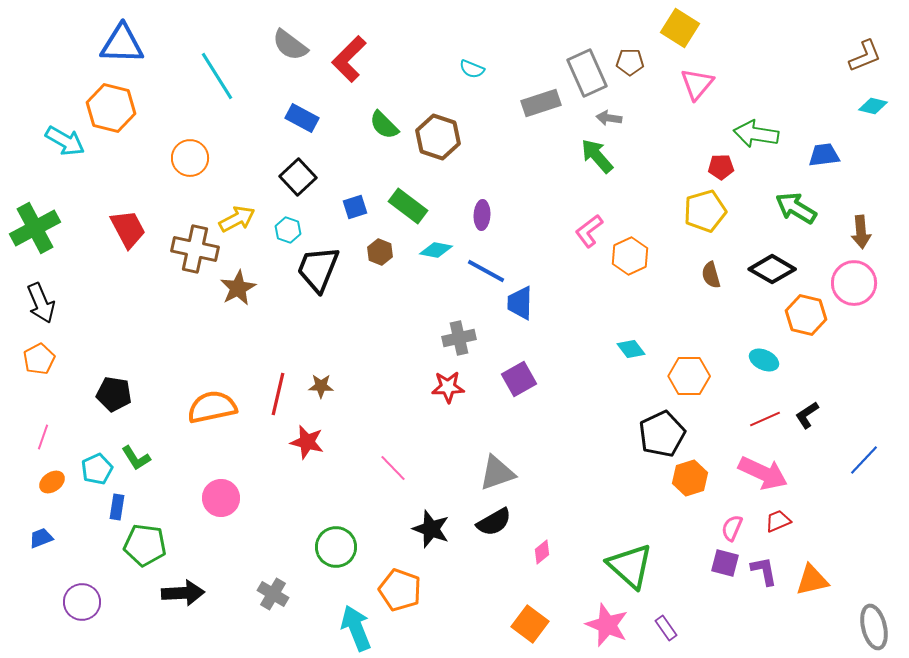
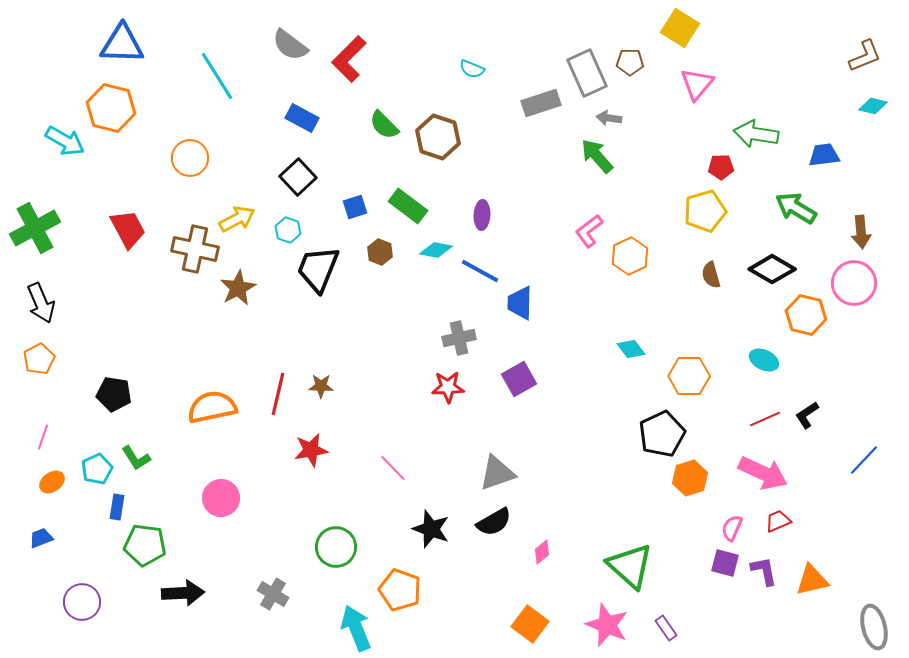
blue line at (486, 271): moved 6 px left
red star at (307, 442): moved 4 px right, 8 px down; rotated 24 degrees counterclockwise
